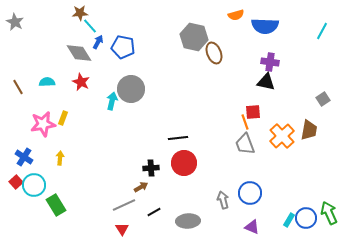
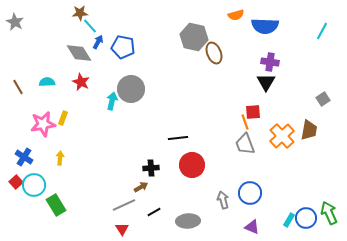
black triangle at (266, 82): rotated 48 degrees clockwise
red circle at (184, 163): moved 8 px right, 2 px down
